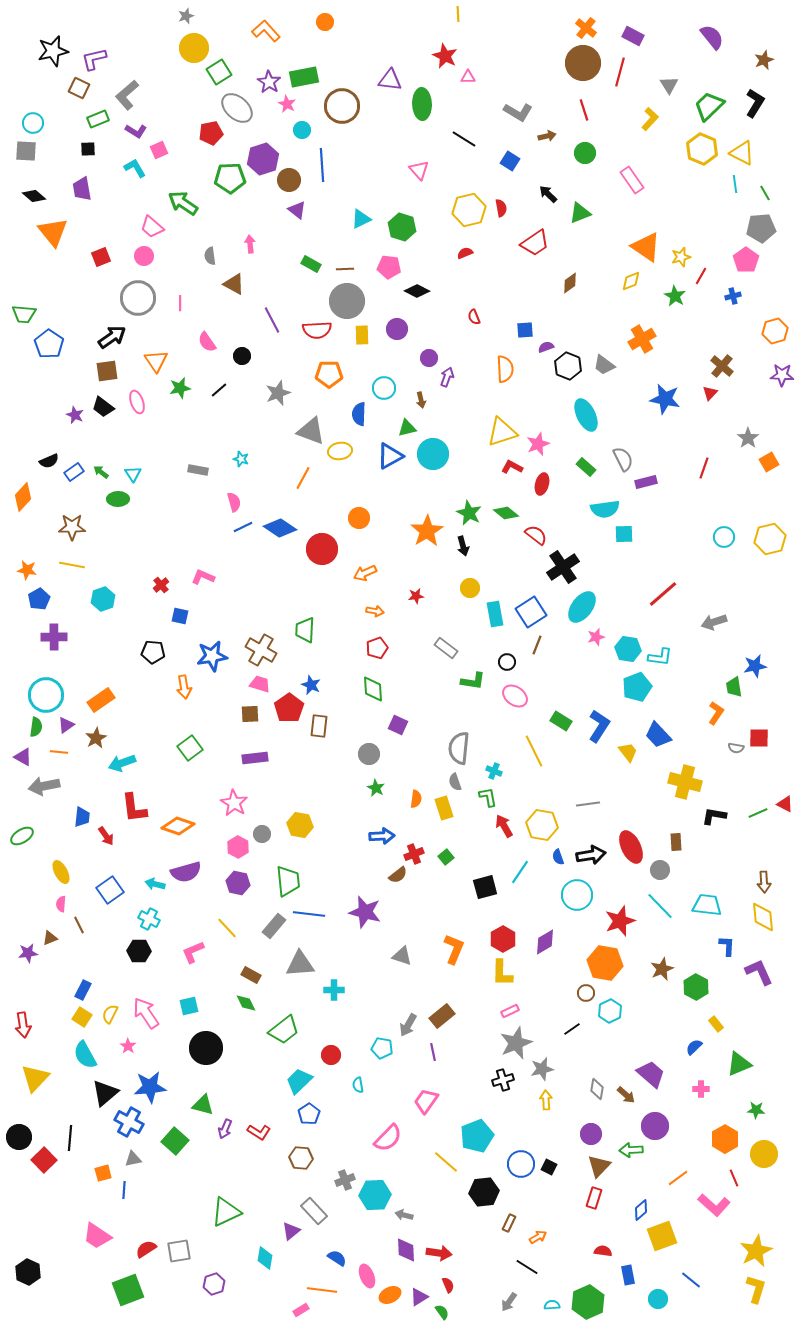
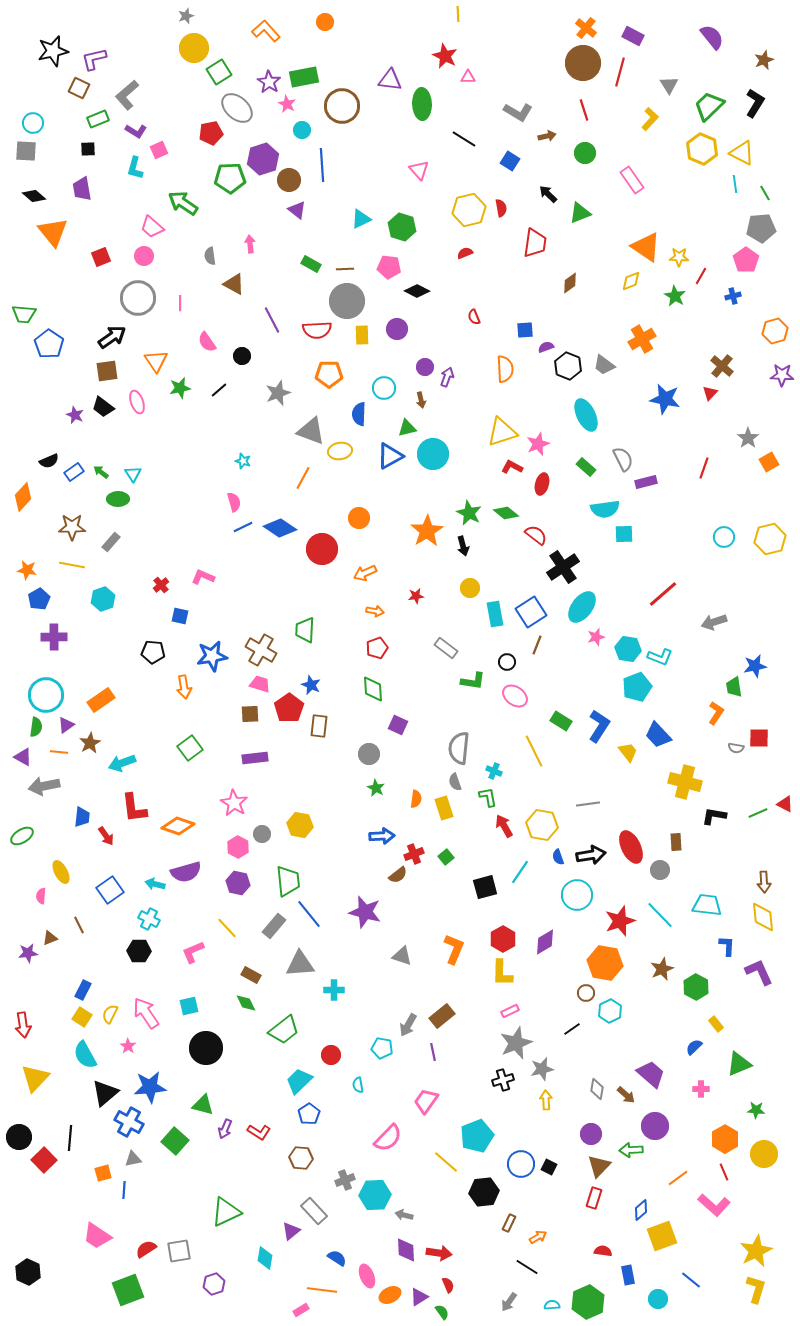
cyan L-shape at (135, 168): rotated 135 degrees counterclockwise
red trapezoid at (535, 243): rotated 48 degrees counterclockwise
yellow star at (681, 257): moved 2 px left; rotated 18 degrees clockwise
purple circle at (429, 358): moved 4 px left, 9 px down
cyan star at (241, 459): moved 2 px right, 2 px down
gray rectangle at (198, 470): moved 87 px left, 72 px down; rotated 60 degrees counterclockwise
cyan L-shape at (660, 657): rotated 15 degrees clockwise
brown star at (96, 738): moved 6 px left, 5 px down
pink semicircle at (61, 904): moved 20 px left, 8 px up
cyan line at (660, 906): moved 9 px down
blue line at (309, 914): rotated 44 degrees clockwise
red line at (734, 1178): moved 10 px left, 6 px up
